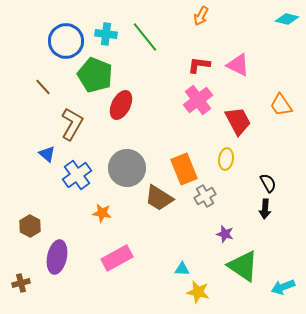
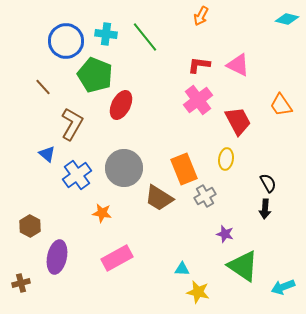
gray circle: moved 3 px left
